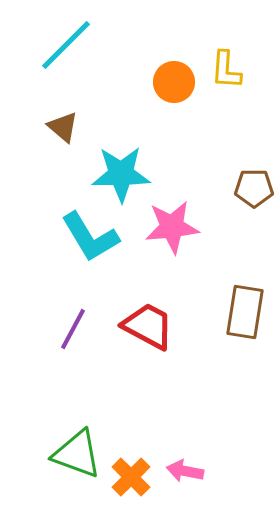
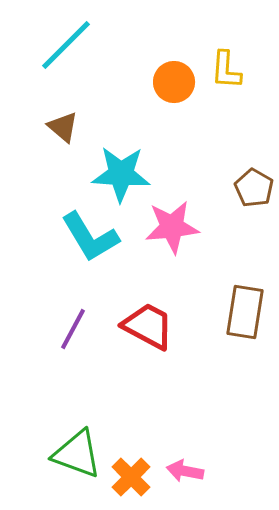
cyan star: rotated 4 degrees clockwise
brown pentagon: rotated 30 degrees clockwise
